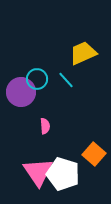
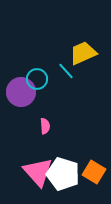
cyan line: moved 9 px up
orange square: moved 18 px down; rotated 10 degrees counterclockwise
pink triangle: rotated 8 degrees counterclockwise
